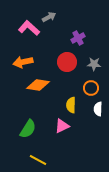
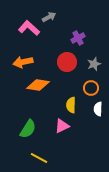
gray star: rotated 24 degrees counterclockwise
yellow line: moved 1 px right, 2 px up
